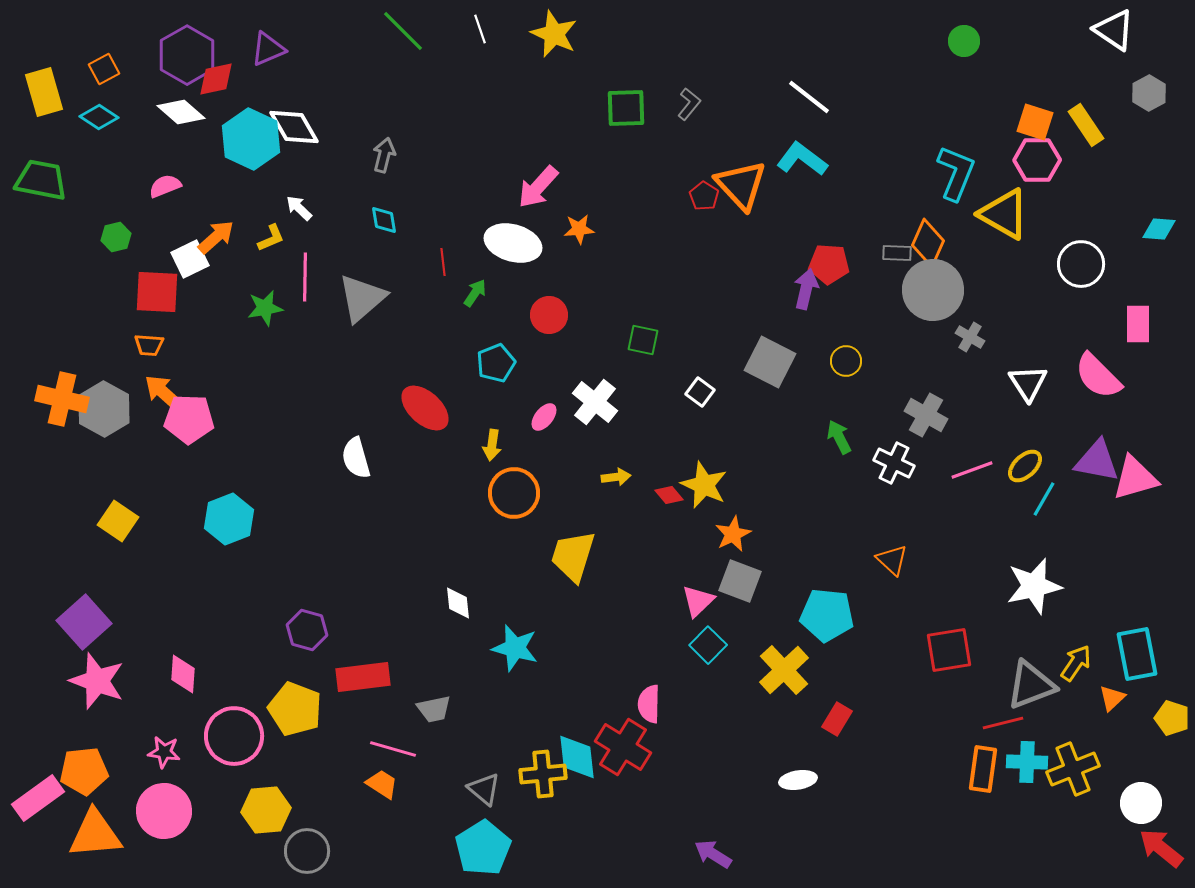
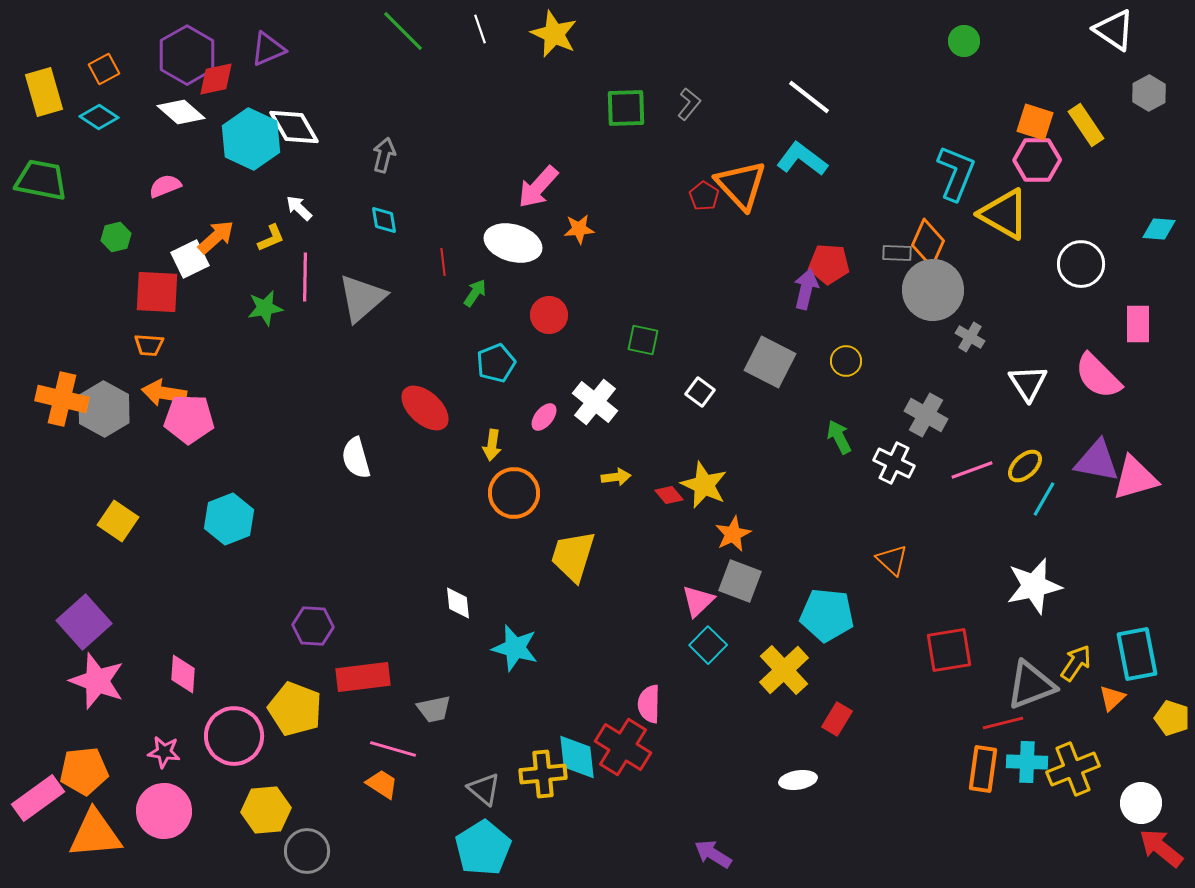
orange arrow at (164, 393): rotated 33 degrees counterclockwise
purple hexagon at (307, 630): moved 6 px right, 4 px up; rotated 12 degrees counterclockwise
